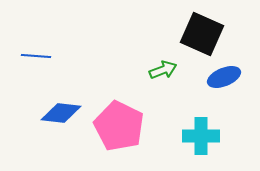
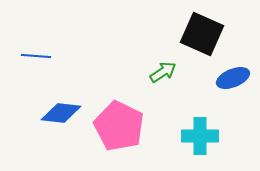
green arrow: moved 2 px down; rotated 12 degrees counterclockwise
blue ellipse: moved 9 px right, 1 px down
cyan cross: moved 1 px left
